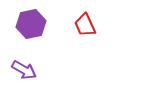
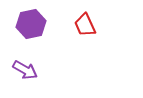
purple arrow: moved 1 px right
